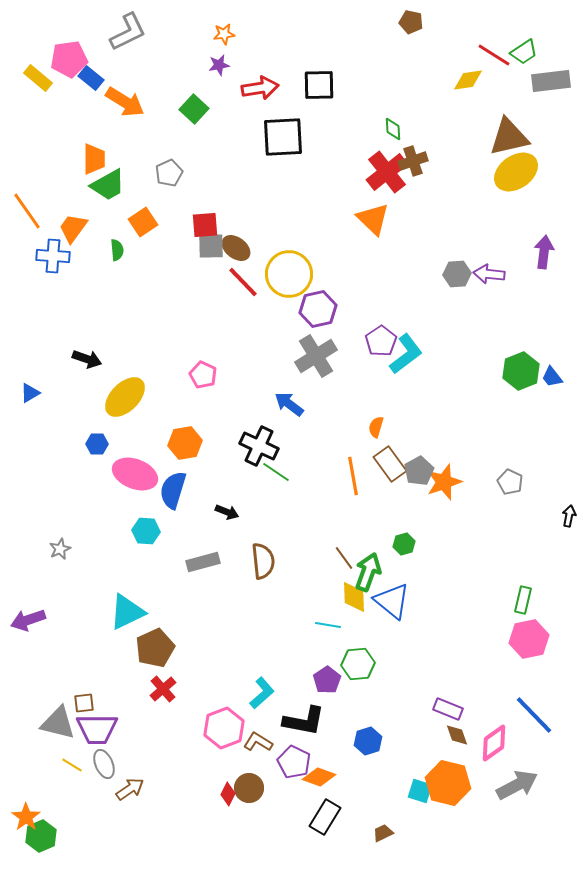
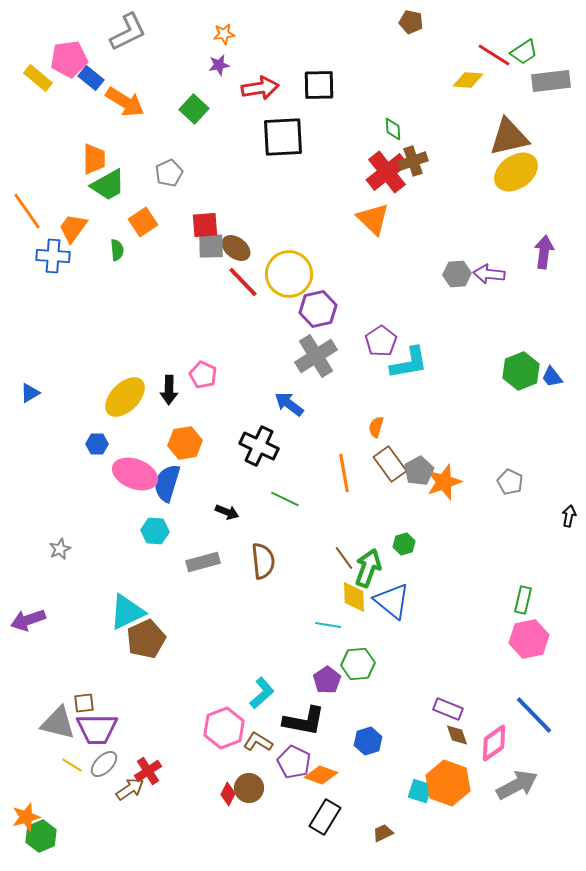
yellow diamond at (468, 80): rotated 12 degrees clockwise
cyan L-shape at (406, 354): moved 3 px right, 9 px down; rotated 27 degrees clockwise
black arrow at (87, 359): moved 82 px right, 31 px down; rotated 72 degrees clockwise
green line at (276, 472): moved 9 px right, 27 px down; rotated 8 degrees counterclockwise
orange line at (353, 476): moved 9 px left, 3 px up
blue semicircle at (173, 490): moved 6 px left, 7 px up
cyan hexagon at (146, 531): moved 9 px right
green arrow at (368, 572): moved 4 px up
brown pentagon at (155, 648): moved 9 px left, 9 px up
red cross at (163, 689): moved 15 px left, 82 px down; rotated 8 degrees clockwise
gray ellipse at (104, 764): rotated 68 degrees clockwise
orange diamond at (319, 777): moved 2 px right, 2 px up
orange hexagon at (448, 783): rotated 6 degrees clockwise
orange star at (26, 817): rotated 20 degrees clockwise
